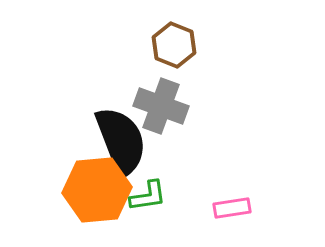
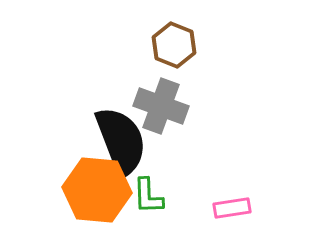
orange hexagon: rotated 10 degrees clockwise
green L-shape: rotated 96 degrees clockwise
